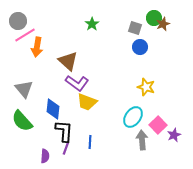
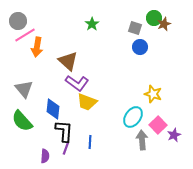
brown star: moved 1 px right
yellow star: moved 7 px right, 7 px down
